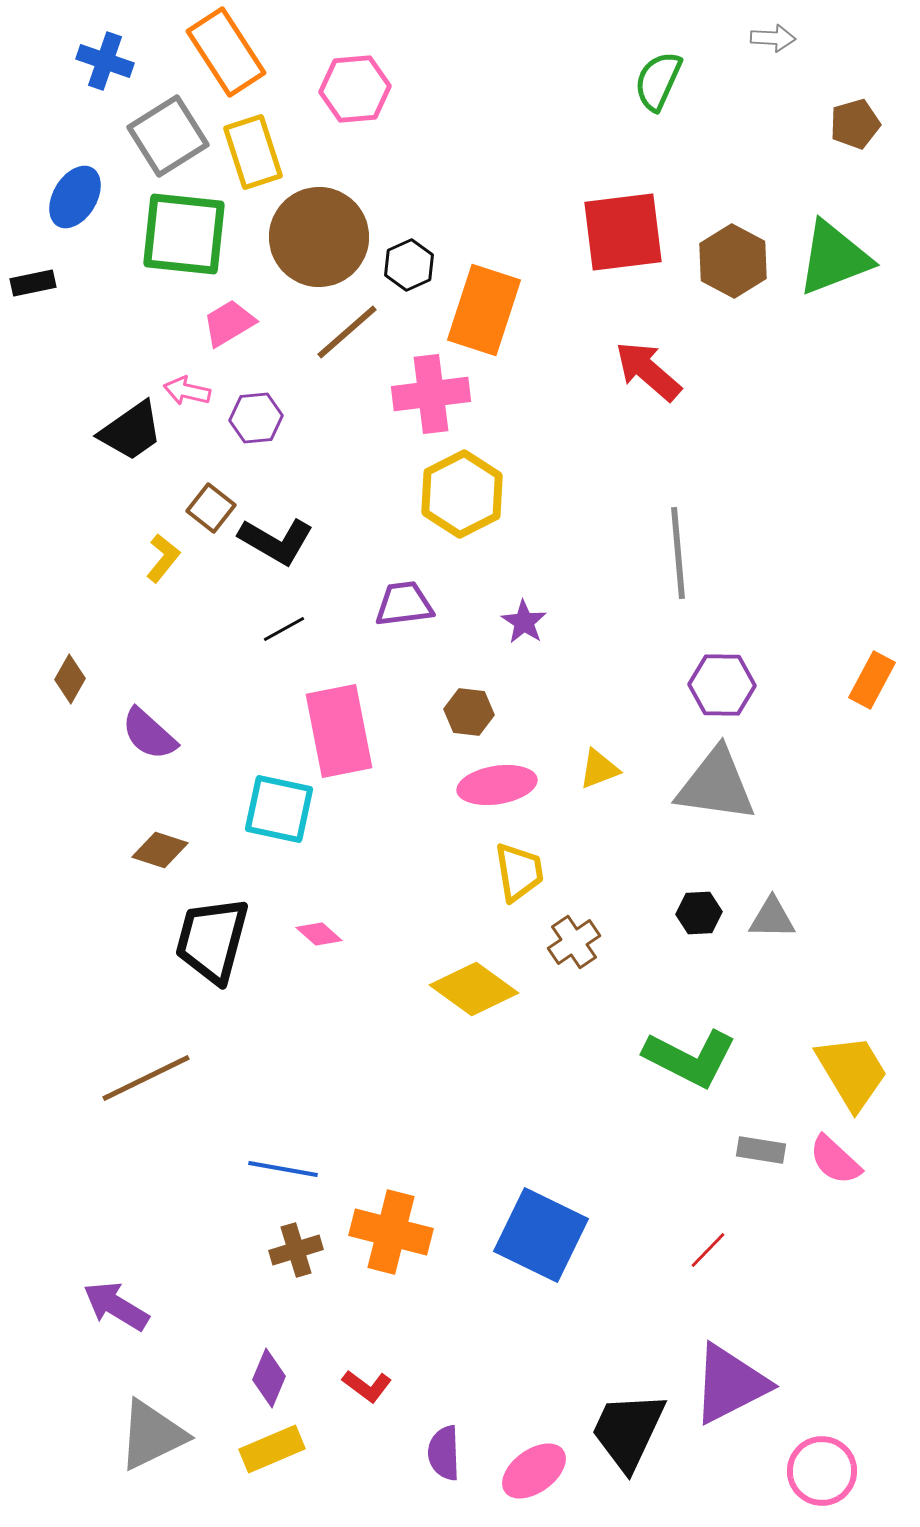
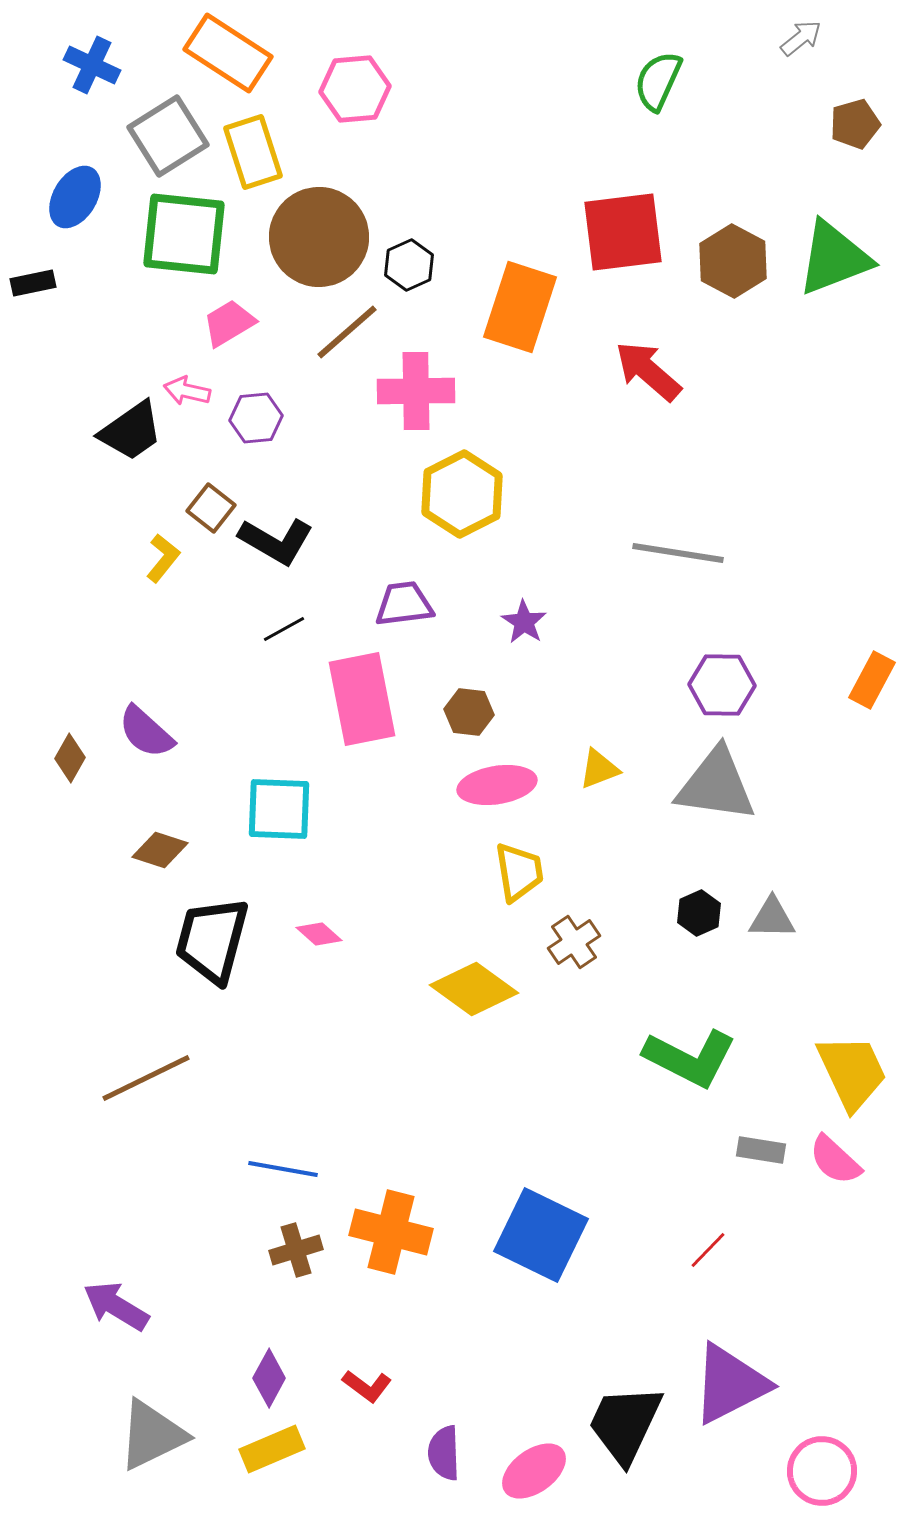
gray arrow at (773, 38): moved 28 px right; rotated 42 degrees counterclockwise
orange rectangle at (226, 52): moved 2 px right, 1 px down; rotated 24 degrees counterclockwise
blue cross at (105, 61): moved 13 px left, 4 px down; rotated 6 degrees clockwise
orange rectangle at (484, 310): moved 36 px right, 3 px up
pink cross at (431, 394): moved 15 px left, 3 px up; rotated 6 degrees clockwise
gray line at (678, 553): rotated 76 degrees counterclockwise
brown diamond at (70, 679): moved 79 px down
pink rectangle at (339, 731): moved 23 px right, 32 px up
purple semicircle at (149, 734): moved 3 px left, 2 px up
cyan square at (279, 809): rotated 10 degrees counterclockwise
black hexagon at (699, 913): rotated 21 degrees counterclockwise
yellow trapezoid at (852, 1072): rotated 6 degrees clockwise
purple diamond at (269, 1378): rotated 6 degrees clockwise
black trapezoid at (628, 1431): moved 3 px left, 7 px up
